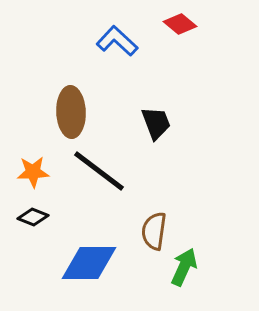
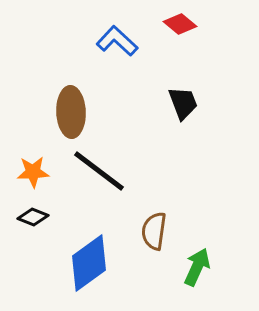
black trapezoid: moved 27 px right, 20 px up
blue diamond: rotated 36 degrees counterclockwise
green arrow: moved 13 px right
